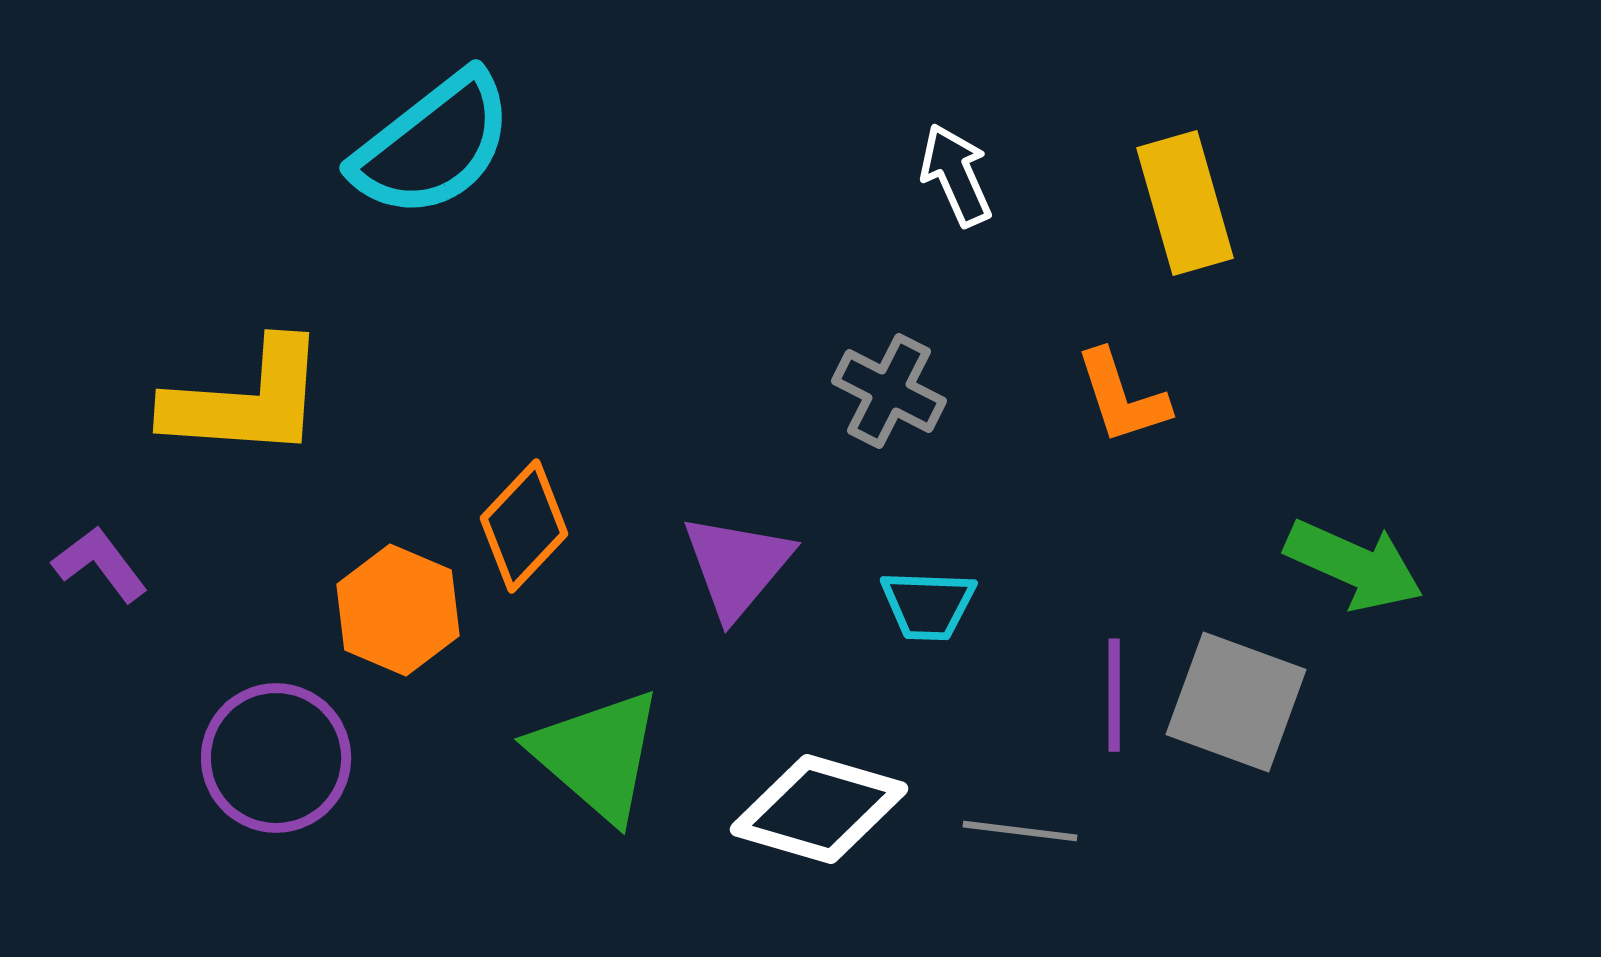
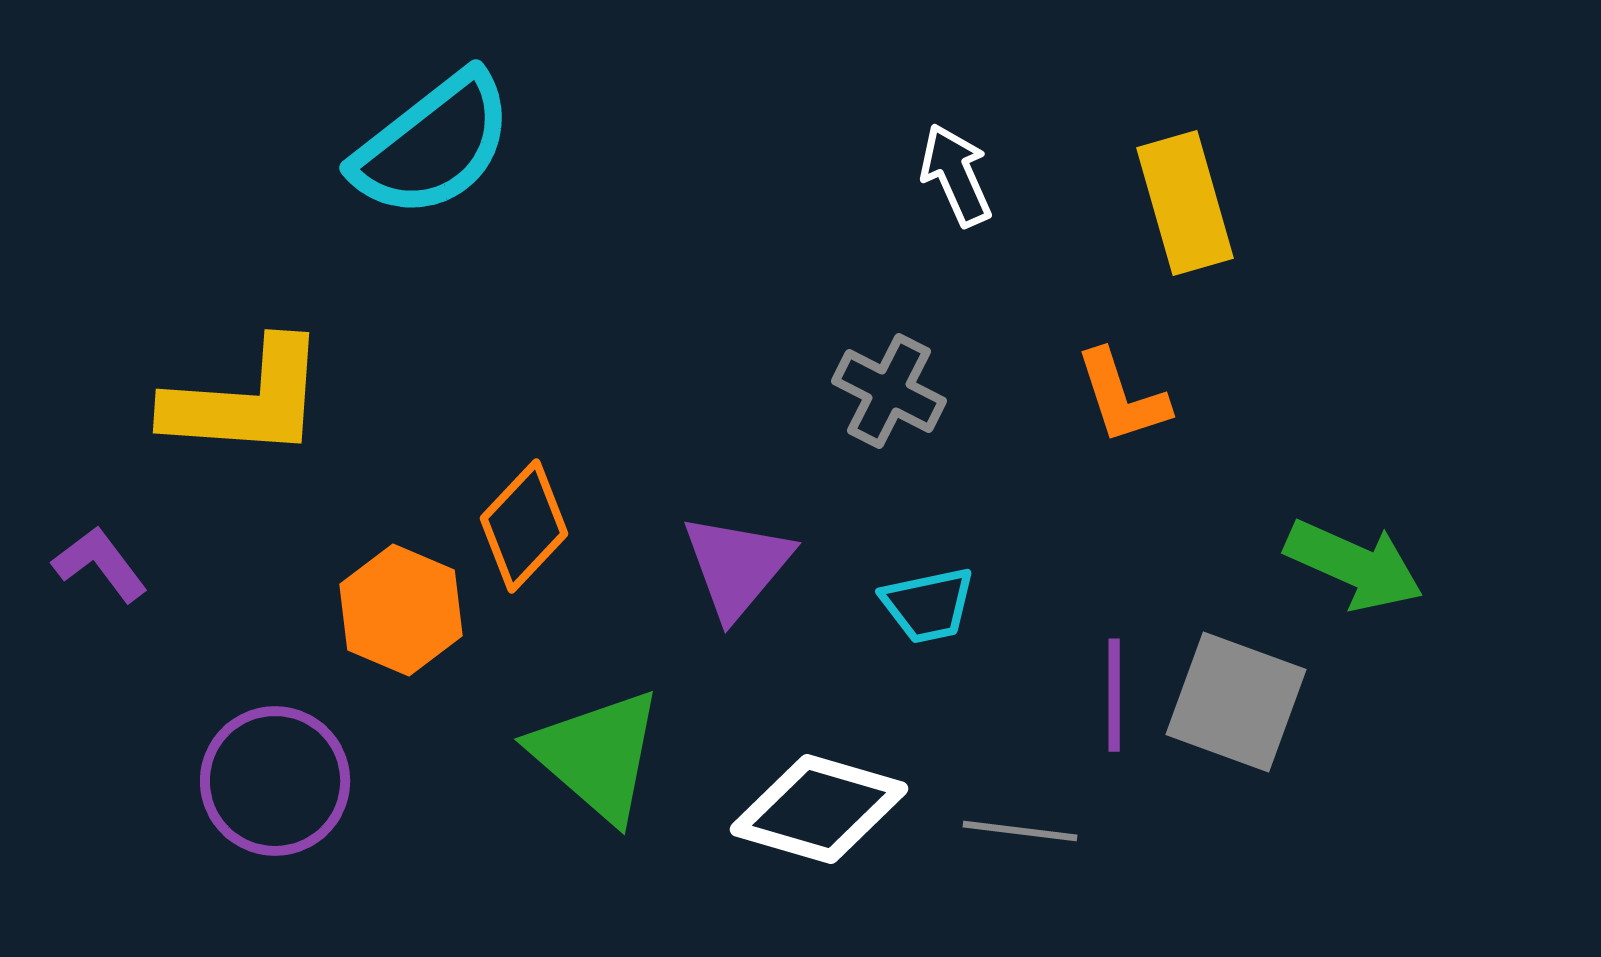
cyan trapezoid: rotated 14 degrees counterclockwise
orange hexagon: moved 3 px right
purple circle: moved 1 px left, 23 px down
